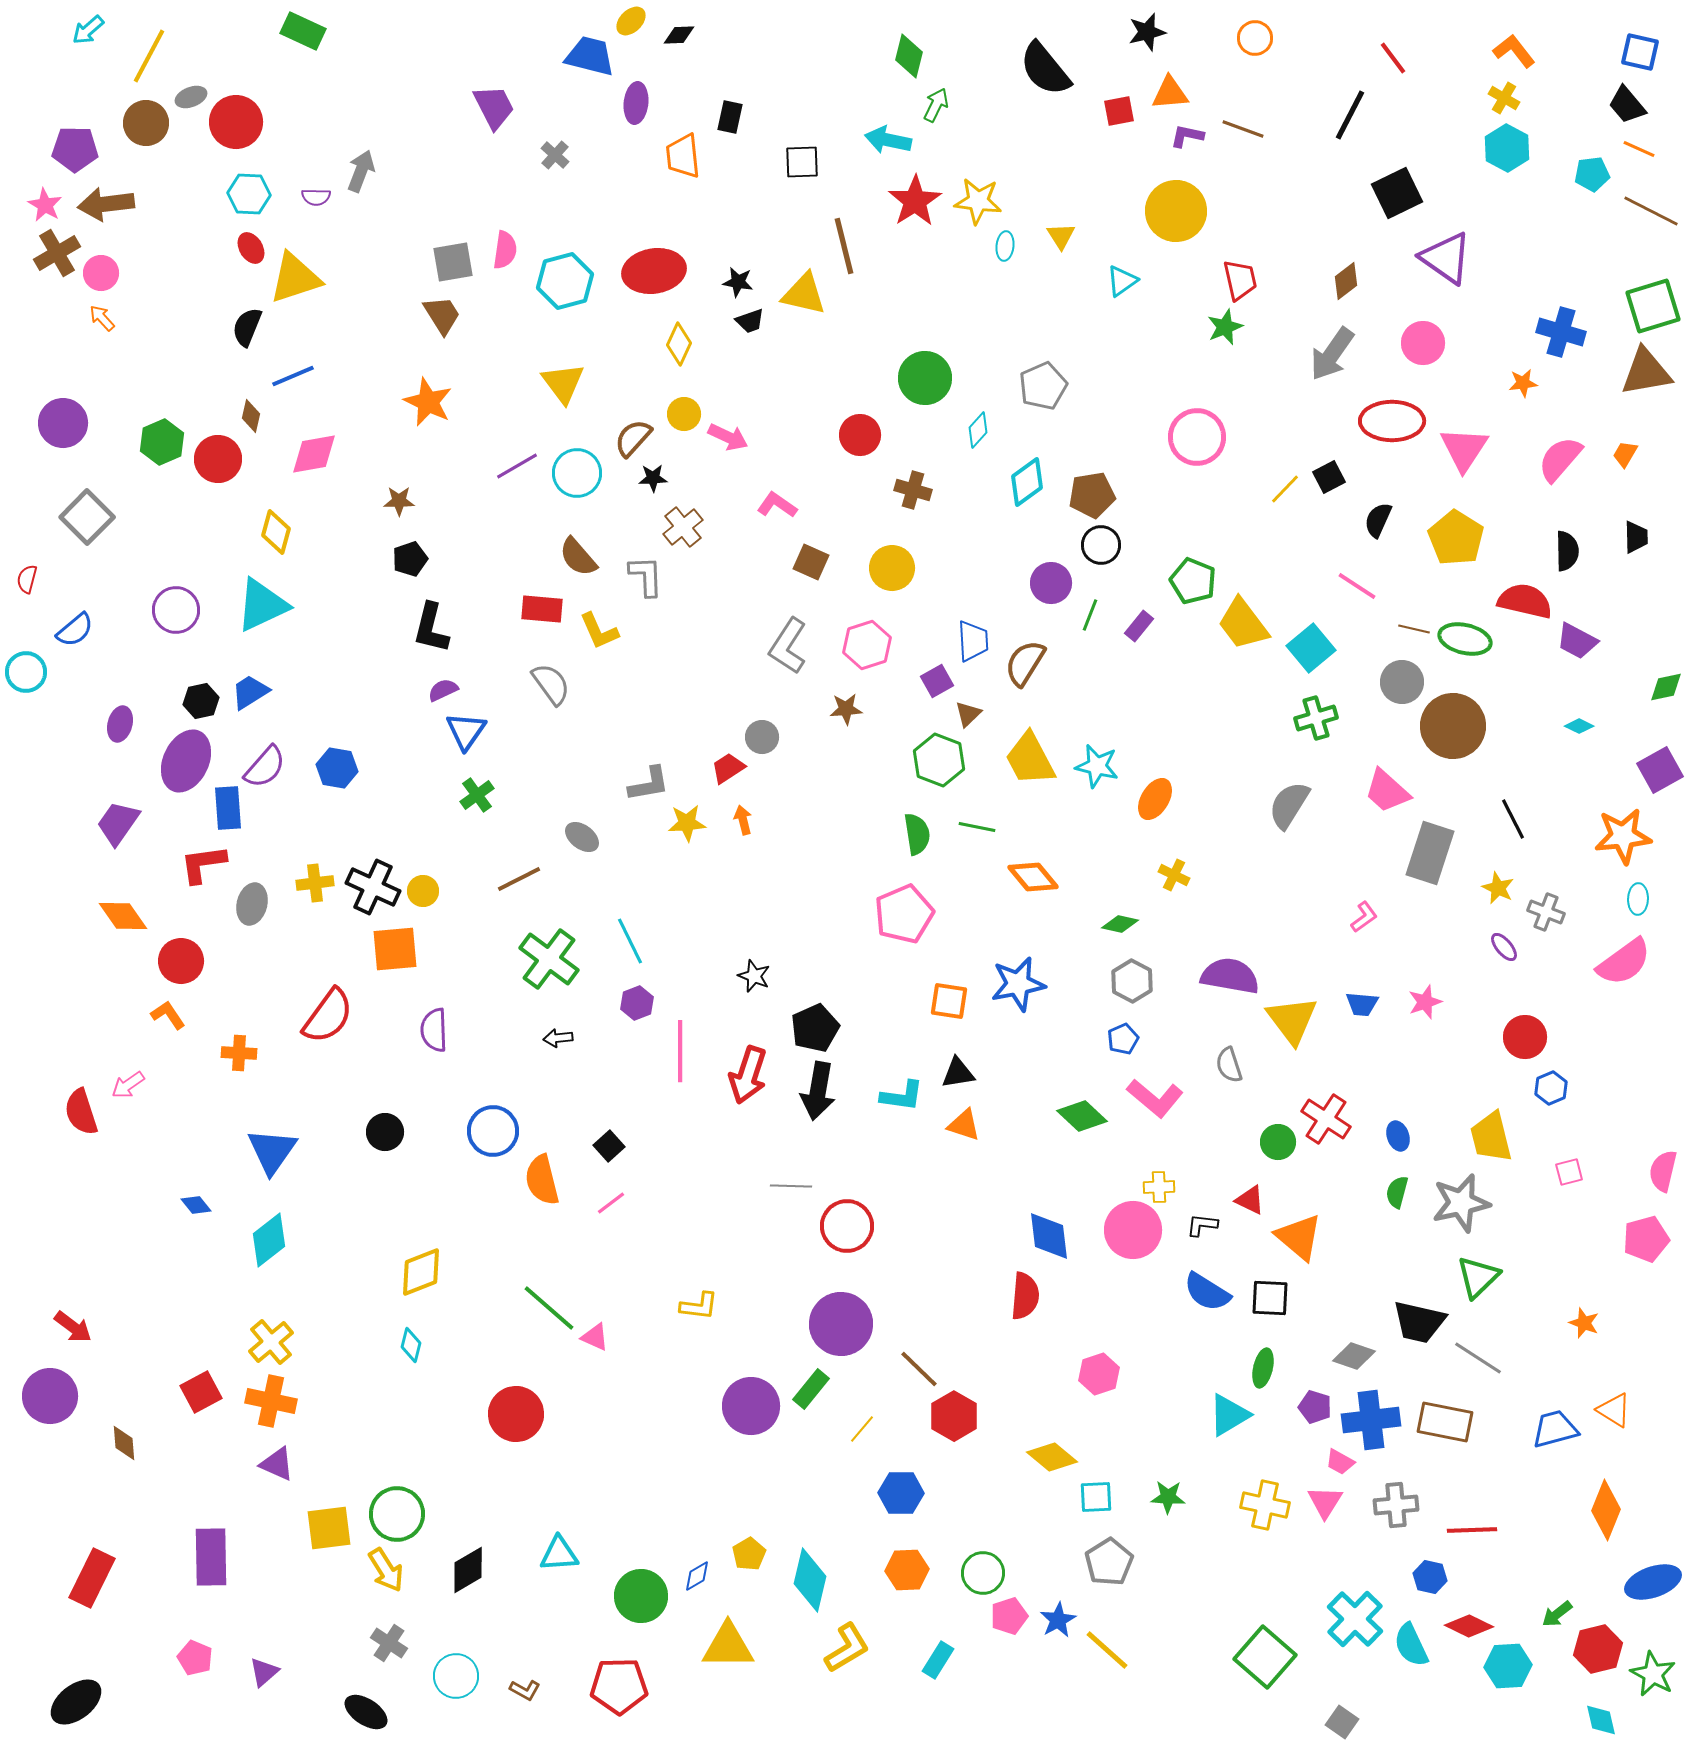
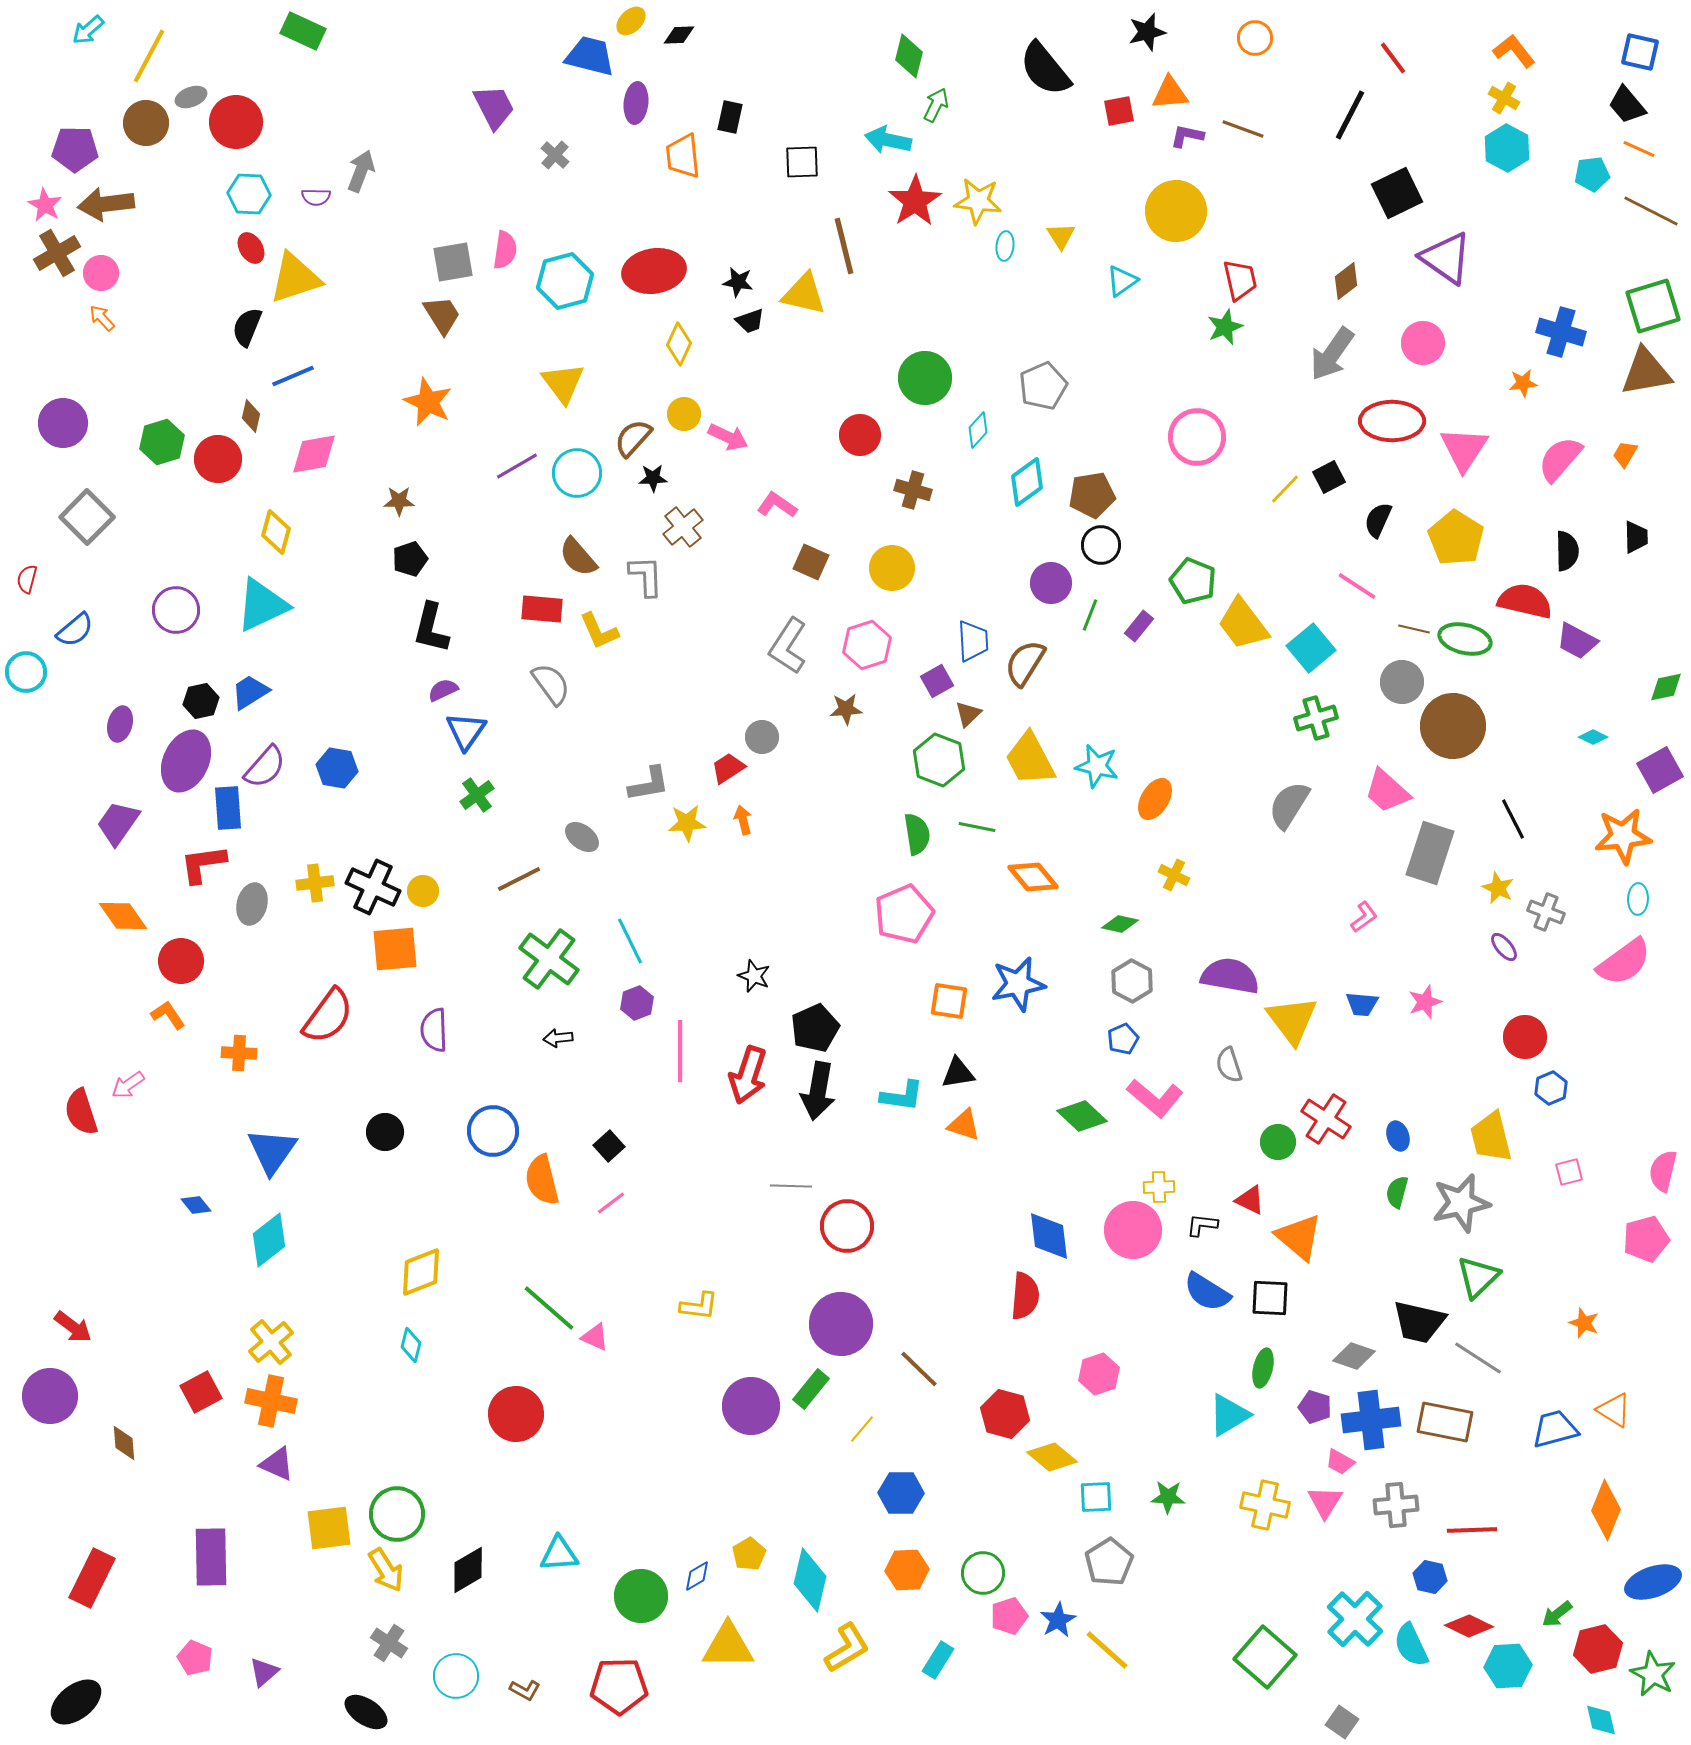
green hexagon at (162, 442): rotated 6 degrees clockwise
cyan diamond at (1579, 726): moved 14 px right, 11 px down
red hexagon at (954, 1416): moved 51 px right, 2 px up; rotated 15 degrees counterclockwise
